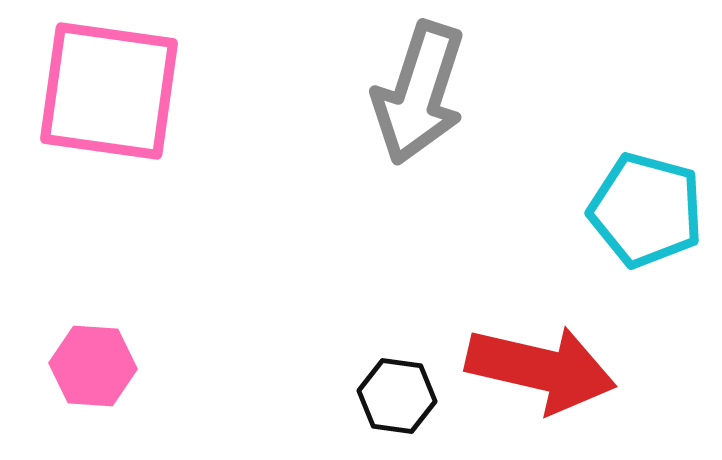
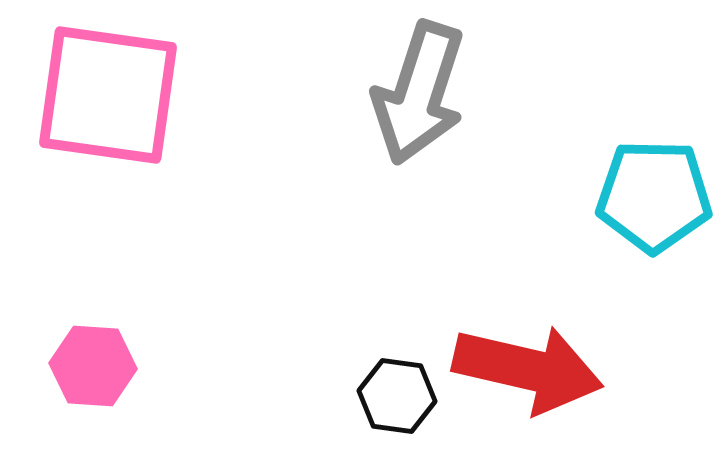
pink square: moved 1 px left, 4 px down
cyan pentagon: moved 8 px right, 14 px up; rotated 14 degrees counterclockwise
red arrow: moved 13 px left
